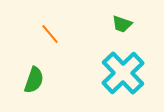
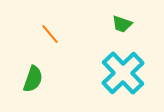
green semicircle: moved 1 px left, 1 px up
